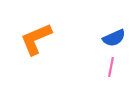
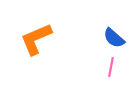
blue semicircle: rotated 65 degrees clockwise
